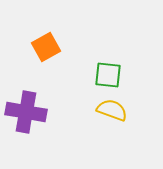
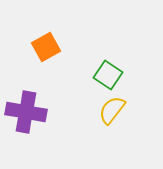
green square: rotated 28 degrees clockwise
yellow semicircle: rotated 72 degrees counterclockwise
